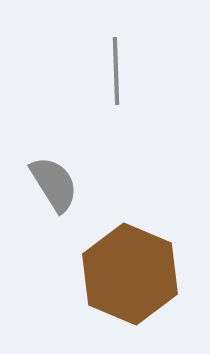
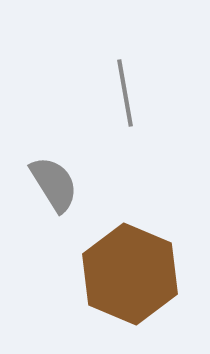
gray line: moved 9 px right, 22 px down; rotated 8 degrees counterclockwise
